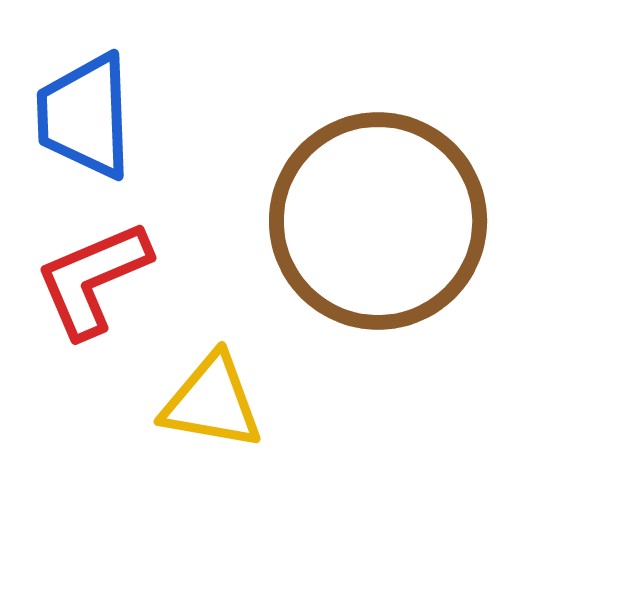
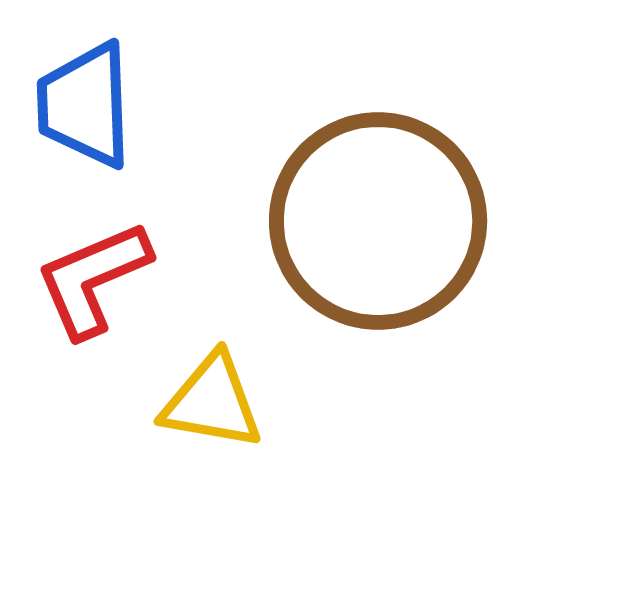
blue trapezoid: moved 11 px up
